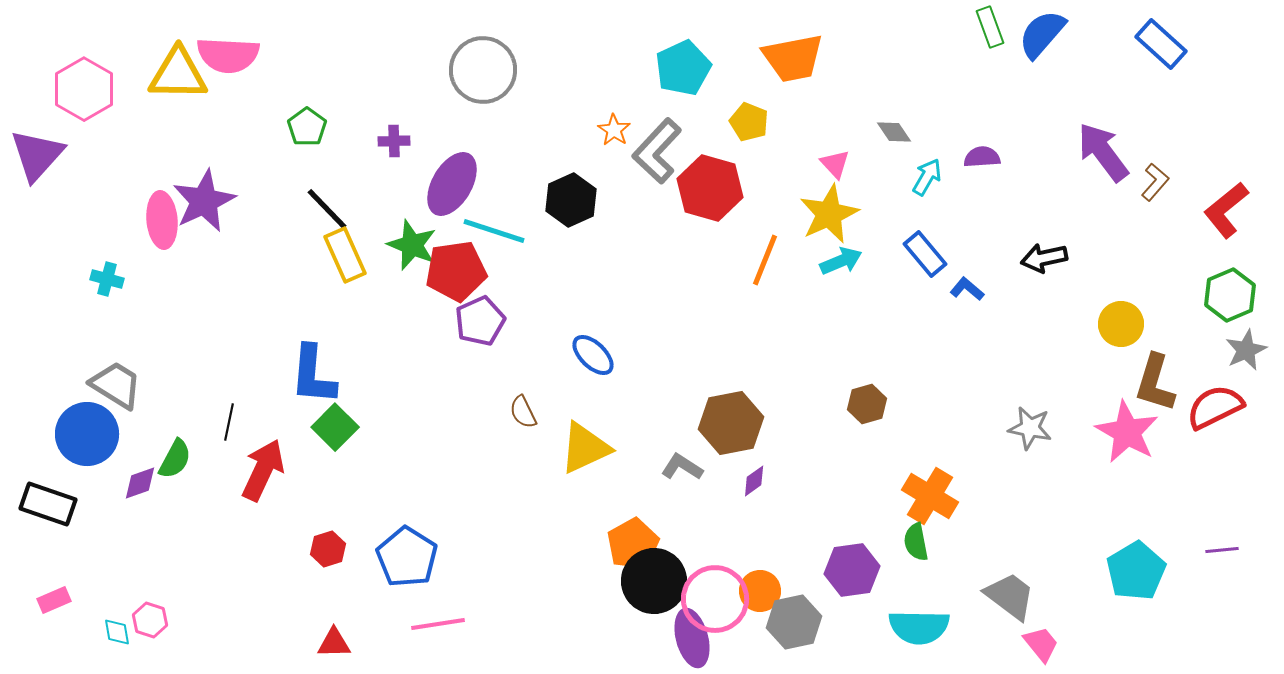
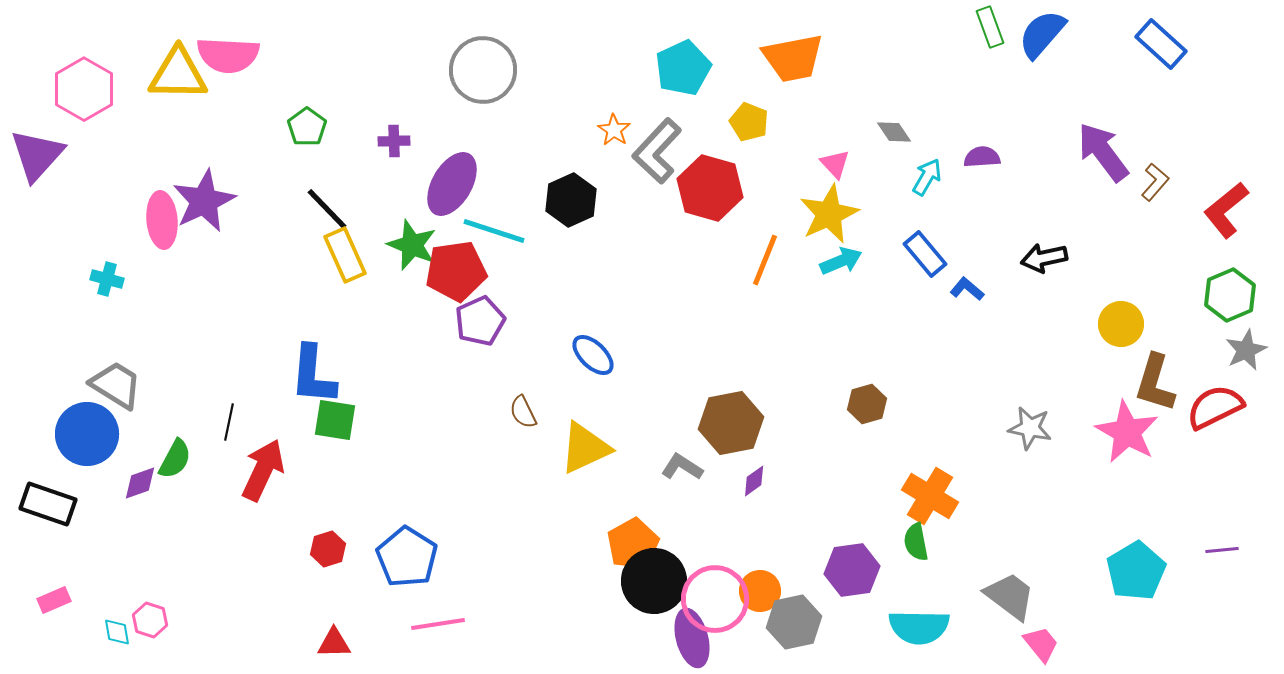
green square at (335, 427): moved 7 px up; rotated 36 degrees counterclockwise
